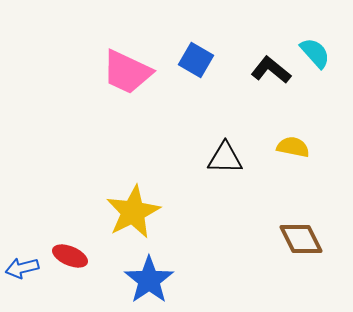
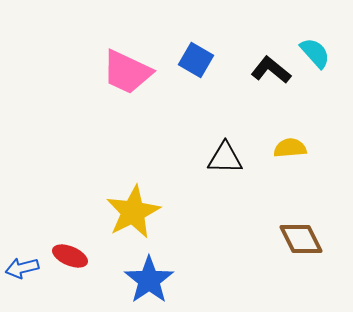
yellow semicircle: moved 3 px left, 1 px down; rotated 16 degrees counterclockwise
